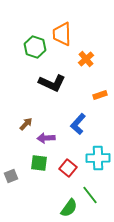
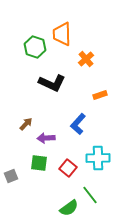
green semicircle: rotated 18 degrees clockwise
